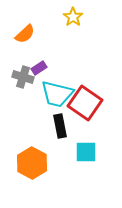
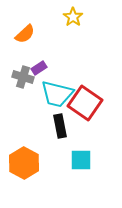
cyan square: moved 5 px left, 8 px down
orange hexagon: moved 8 px left
